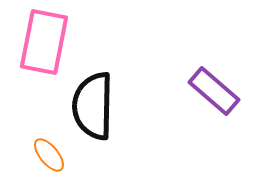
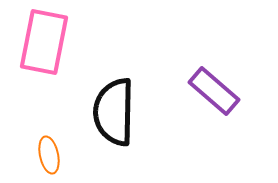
black semicircle: moved 21 px right, 6 px down
orange ellipse: rotated 27 degrees clockwise
